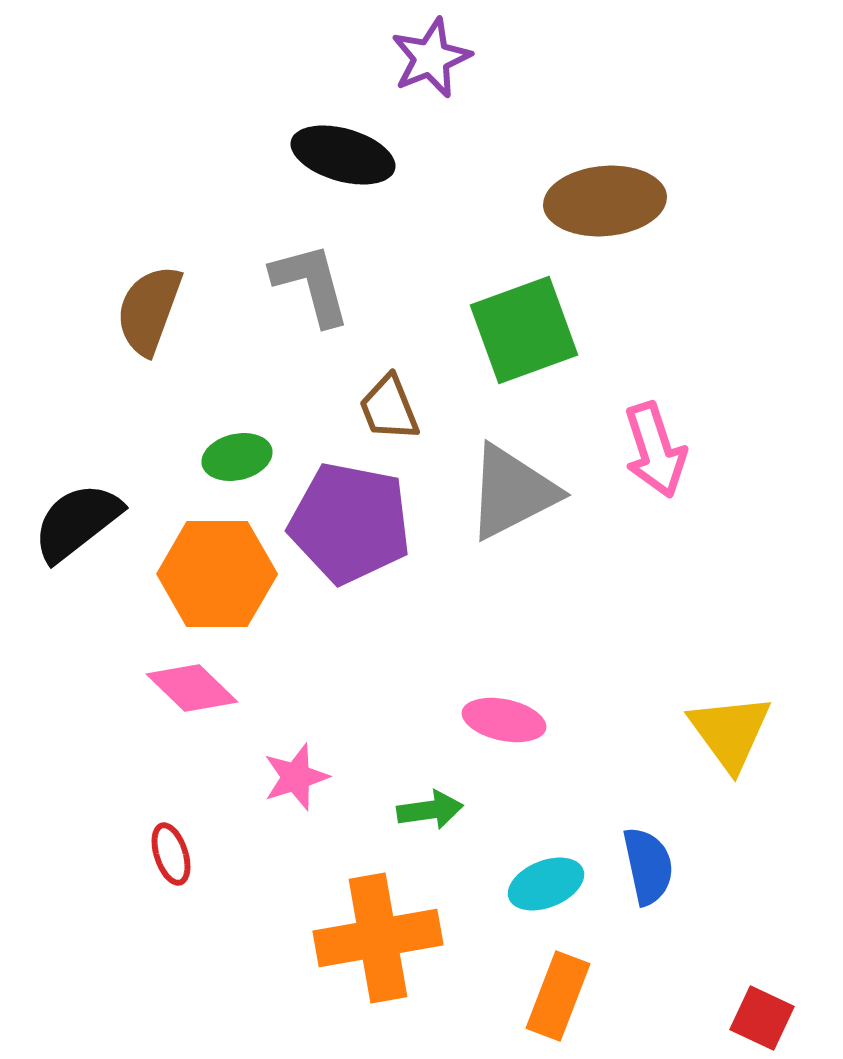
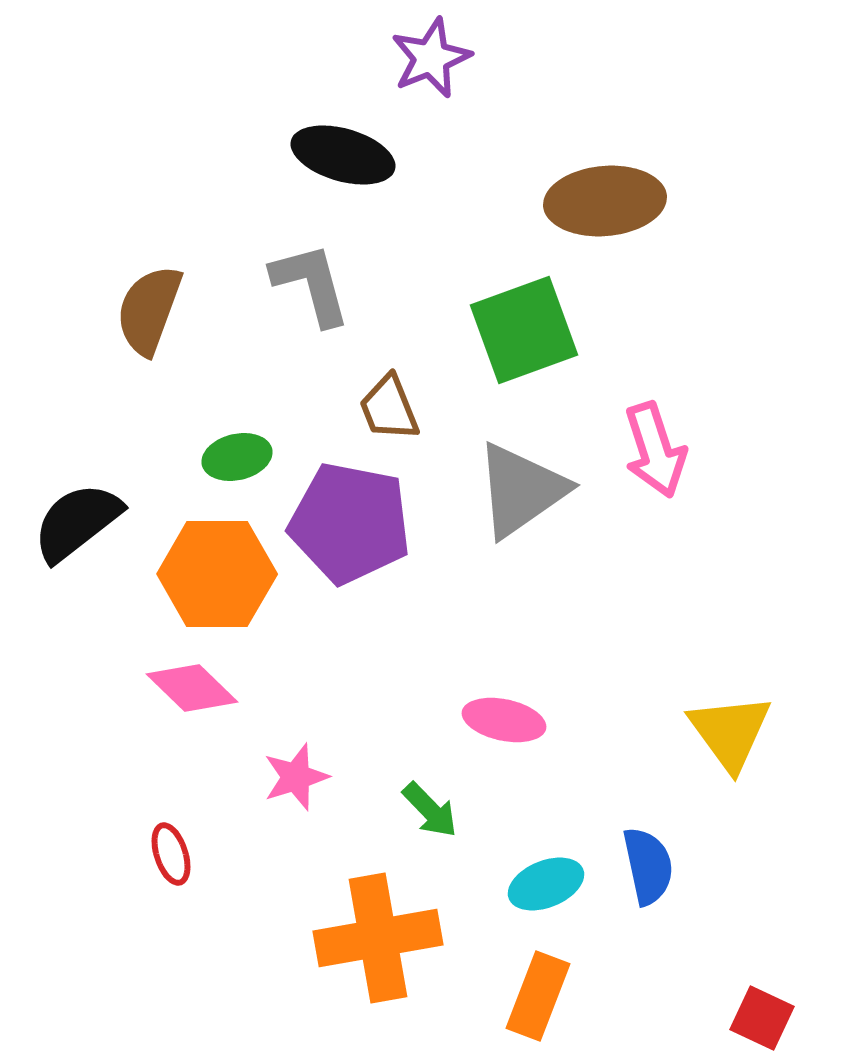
gray triangle: moved 9 px right, 2 px up; rotated 8 degrees counterclockwise
green arrow: rotated 54 degrees clockwise
orange rectangle: moved 20 px left
